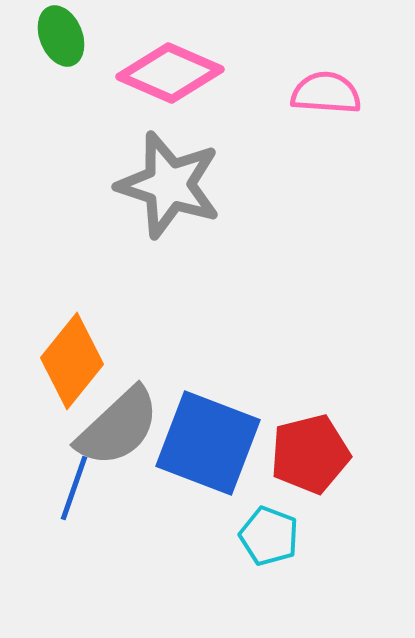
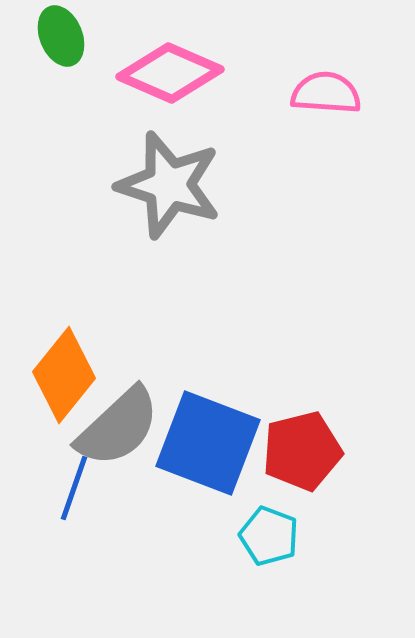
orange diamond: moved 8 px left, 14 px down
red pentagon: moved 8 px left, 3 px up
